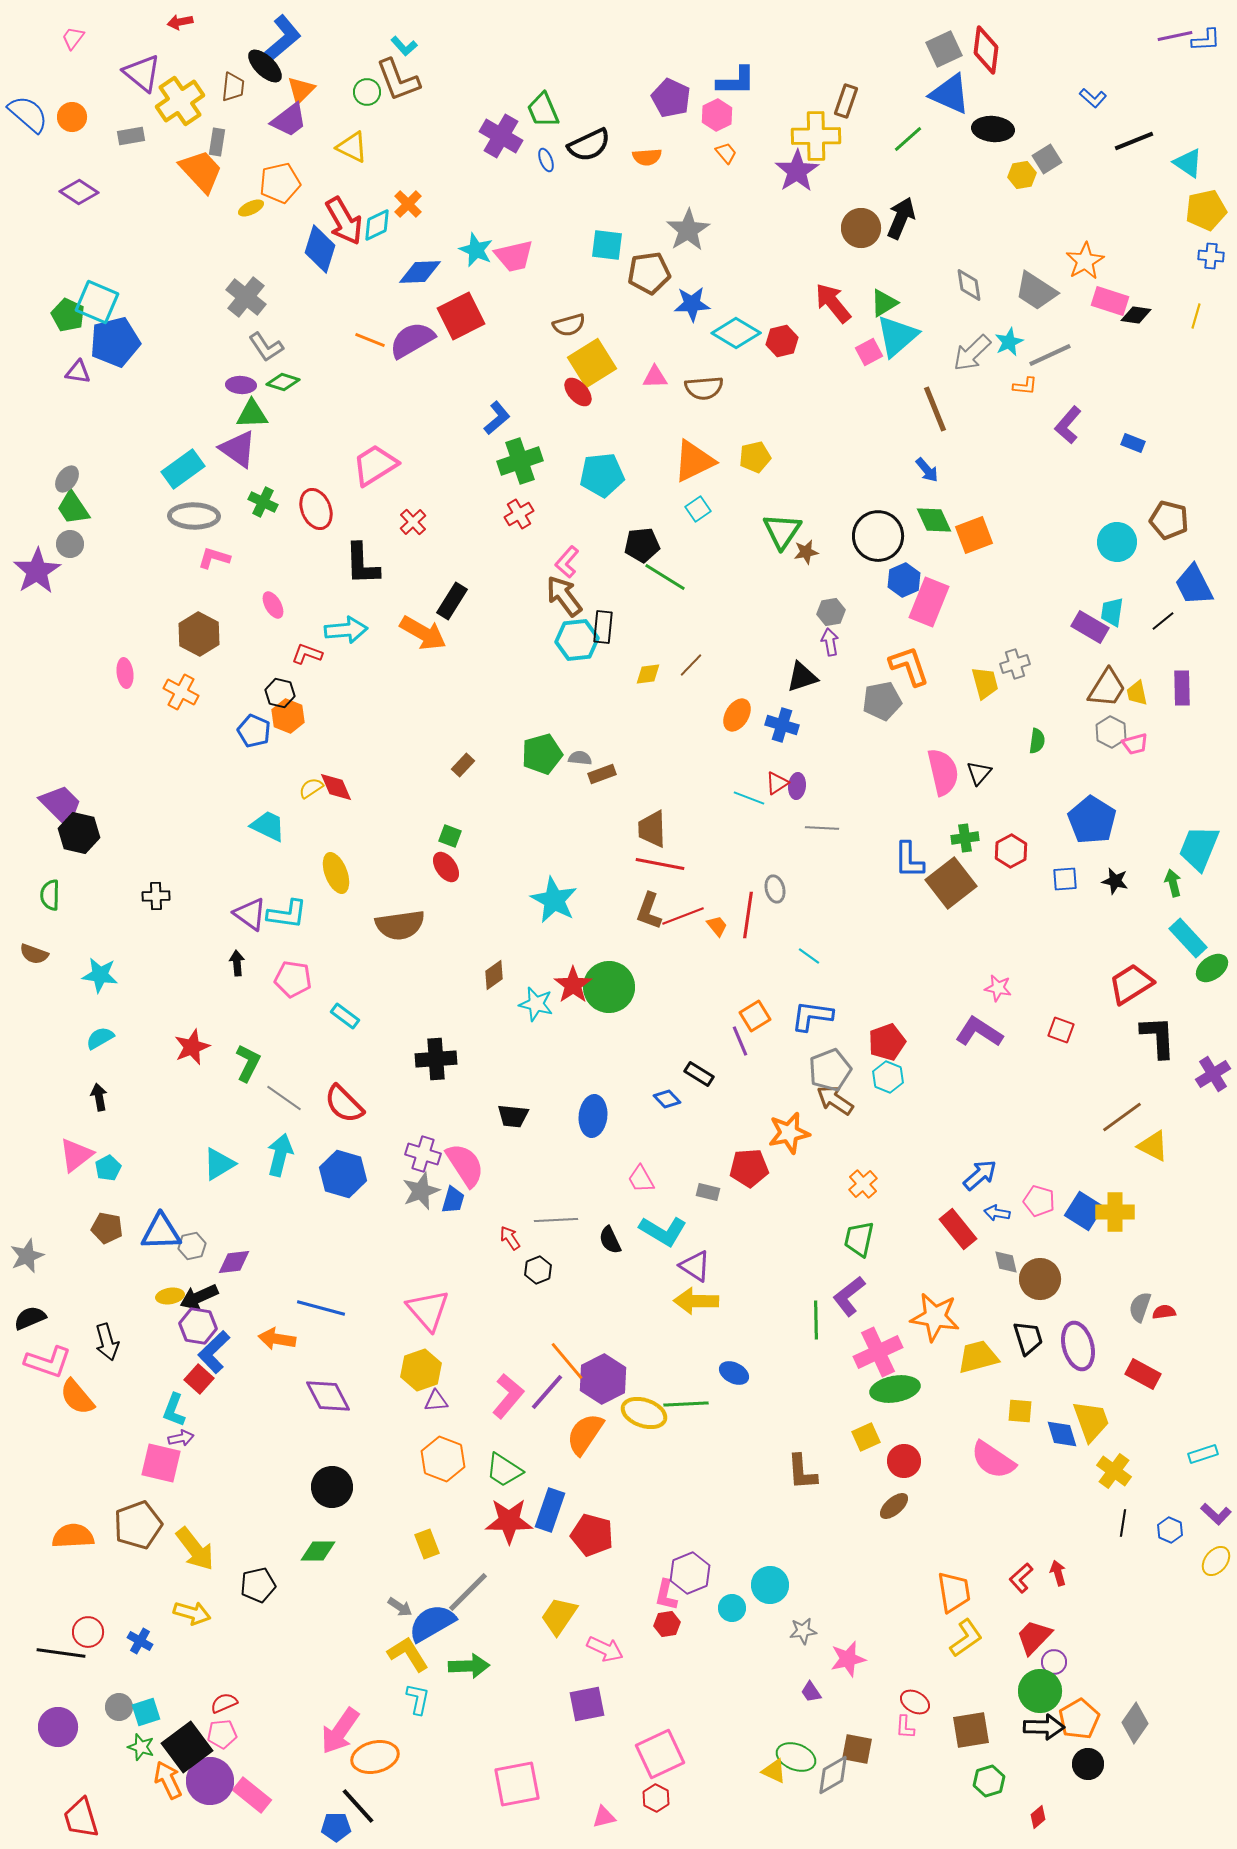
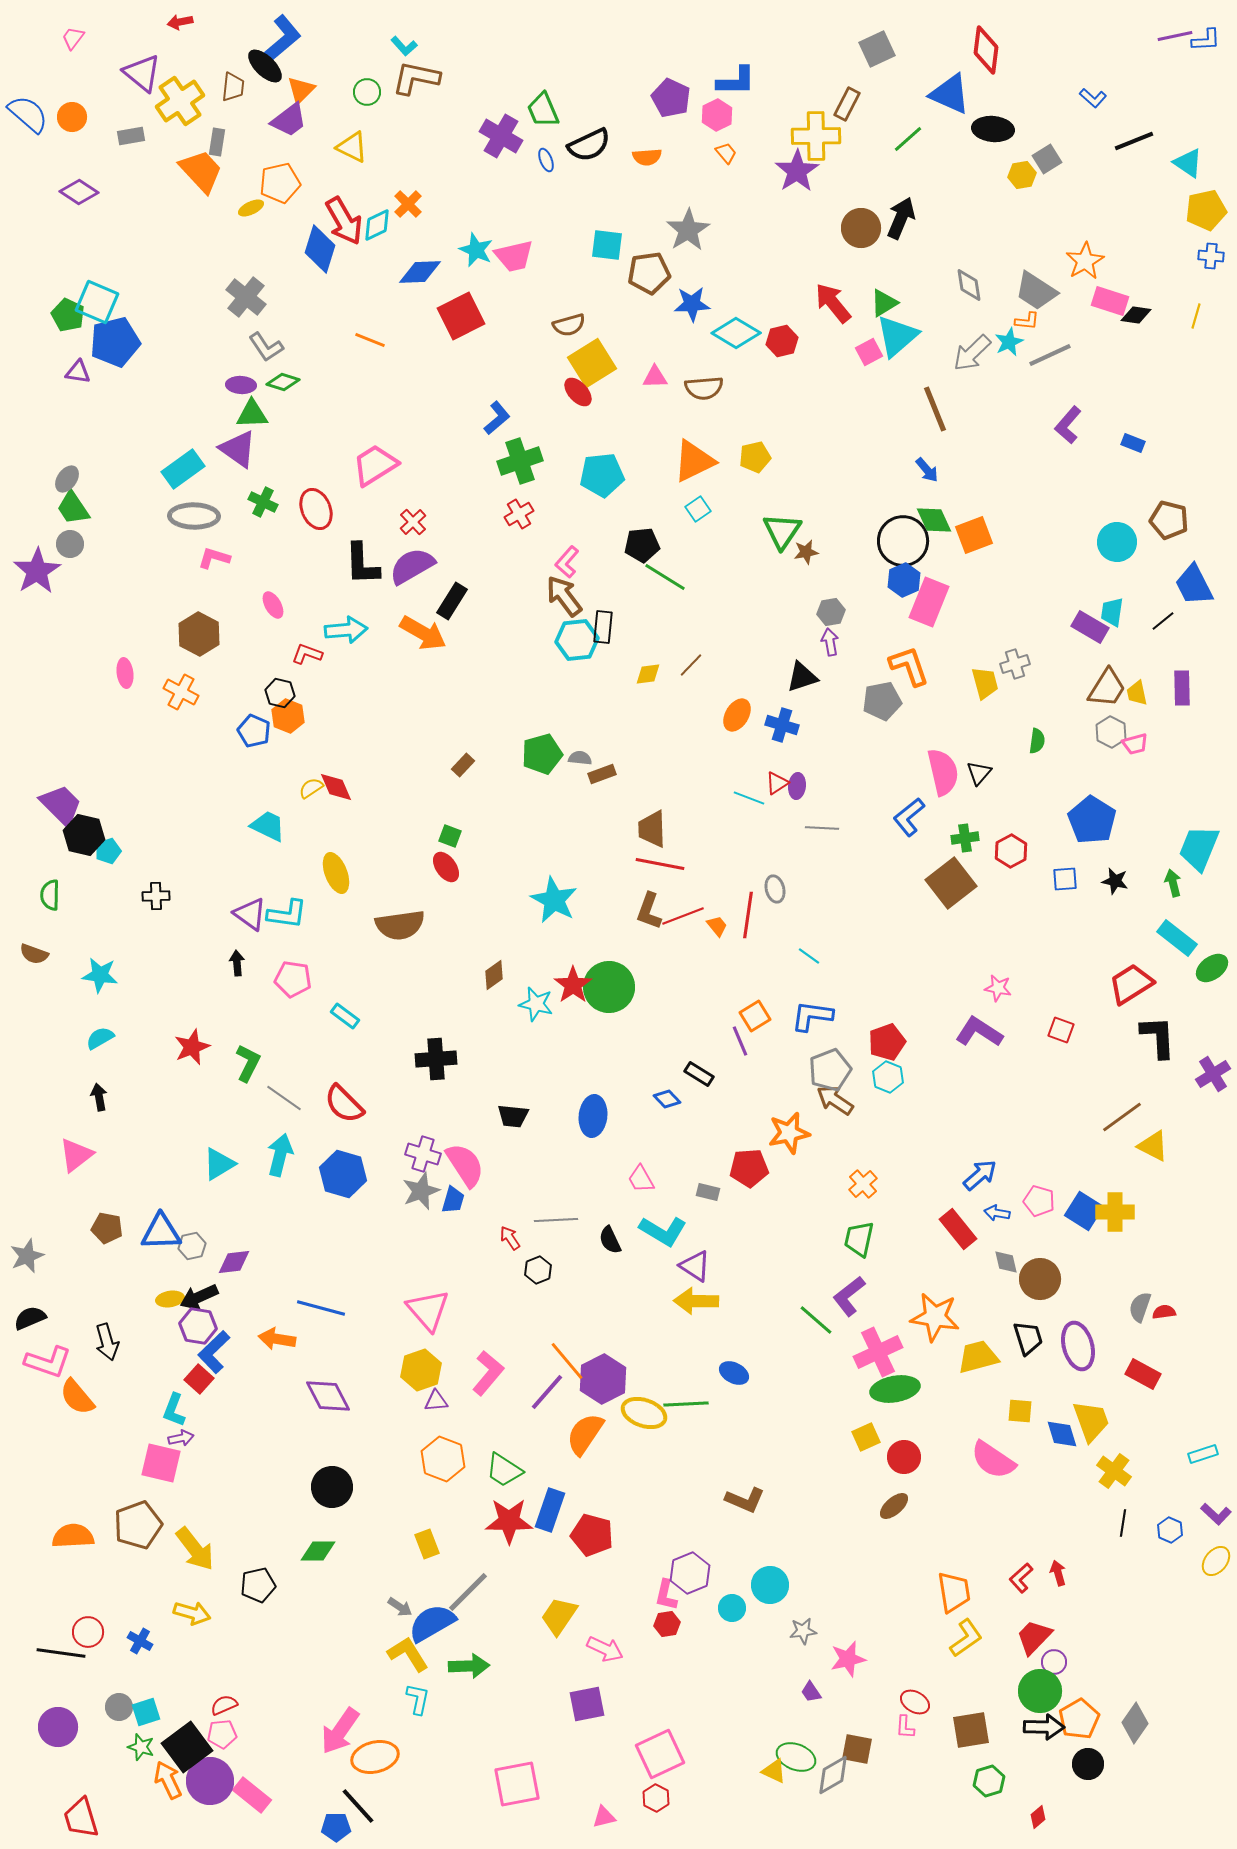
gray square at (944, 49): moved 67 px left
brown L-shape at (398, 80): moved 18 px right, 2 px up; rotated 123 degrees clockwise
brown rectangle at (846, 101): moved 1 px right, 3 px down; rotated 8 degrees clockwise
purple semicircle at (412, 340): moved 226 px down
orange L-shape at (1025, 386): moved 2 px right, 65 px up
black circle at (878, 536): moved 25 px right, 5 px down
black hexagon at (79, 833): moved 5 px right, 2 px down
blue L-shape at (909, 860): moved 43 px up; rotated 51 degrees clockwise
cyan rectangle at (1188, 938): moved 11 px left; rotated 9 degrees counterclockwise
cyan pentagon at (108, 1168): moved 317 px up; rotated 10 degrees clockwise
yellow ellipse at (170, 1296): moved 3 px down
green line at (816, 1320): rotated 48 degrees counterclockwise
pink L-shape at (508, 1396): moved 20 px left, 23 px up
red circle at (904, 1461): moved 4 px up
brown L-shape at (802, 1472): moved 57 px left, 28 px down; rotated 63 degrees counterclockwise
red semicircle at (224, 1703): moved 2 px down
